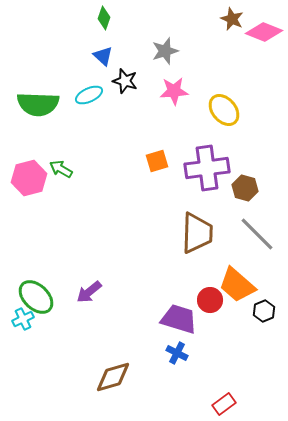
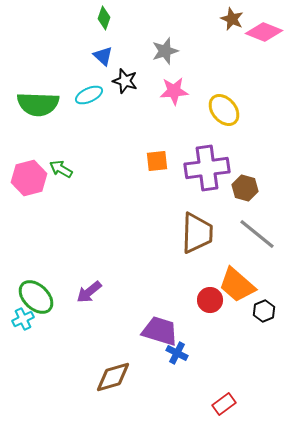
orange square: rotated 10 degrees clockwise
gray line: rotated 6 degrees counterclockwise
purple trapezoid: moved 19 px left, 12 px down
